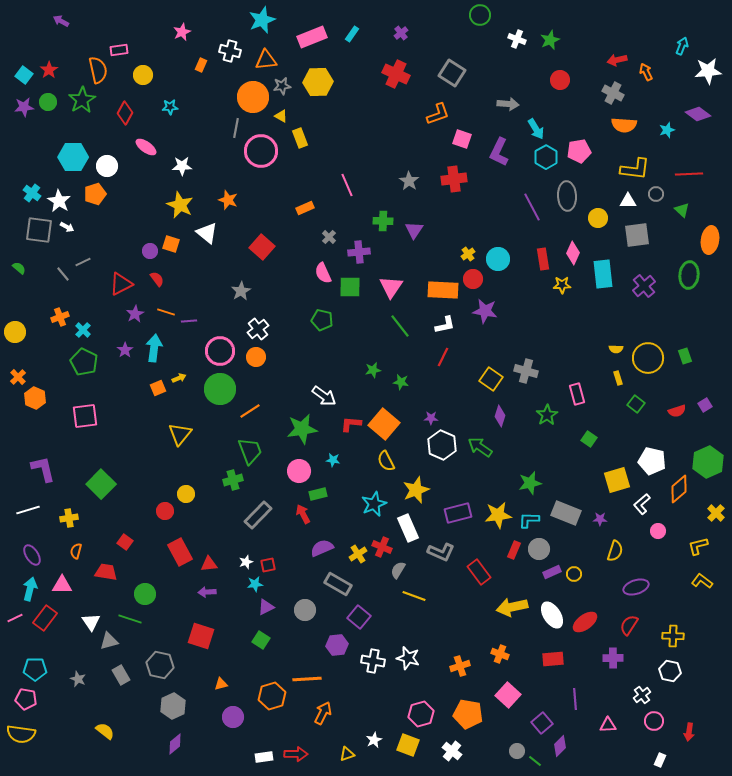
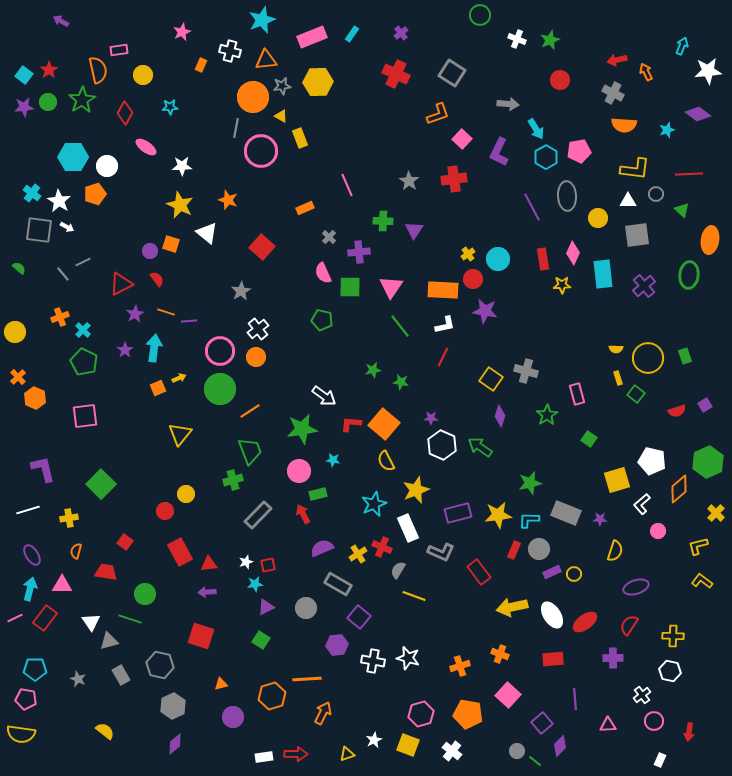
pink square at (462, 139): rotated 24 degrees clockwise
green square at (636, 404): moved 10 px up
gray circle at (305, 610): moved 1 px right, 2 px up
